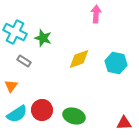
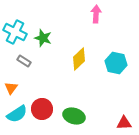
yellow diamond: rotated 25 degrees counterclockwise
orange triangle: moved 2 px down
red circle: moved 1 px up
